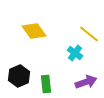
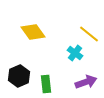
yellow diamond: moved 1 px left, 1 px down
